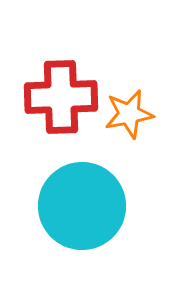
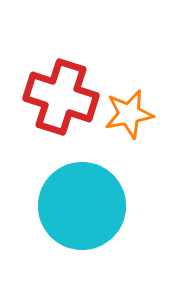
red cross: rotated 20 degrees clockwise
